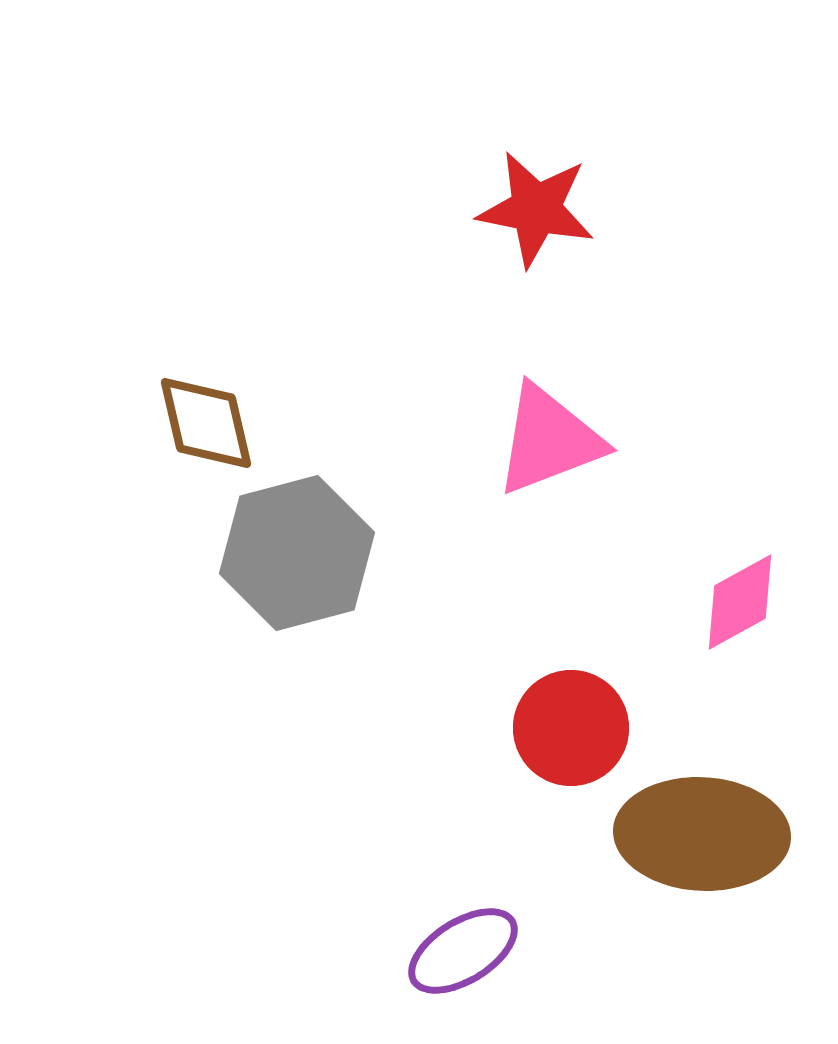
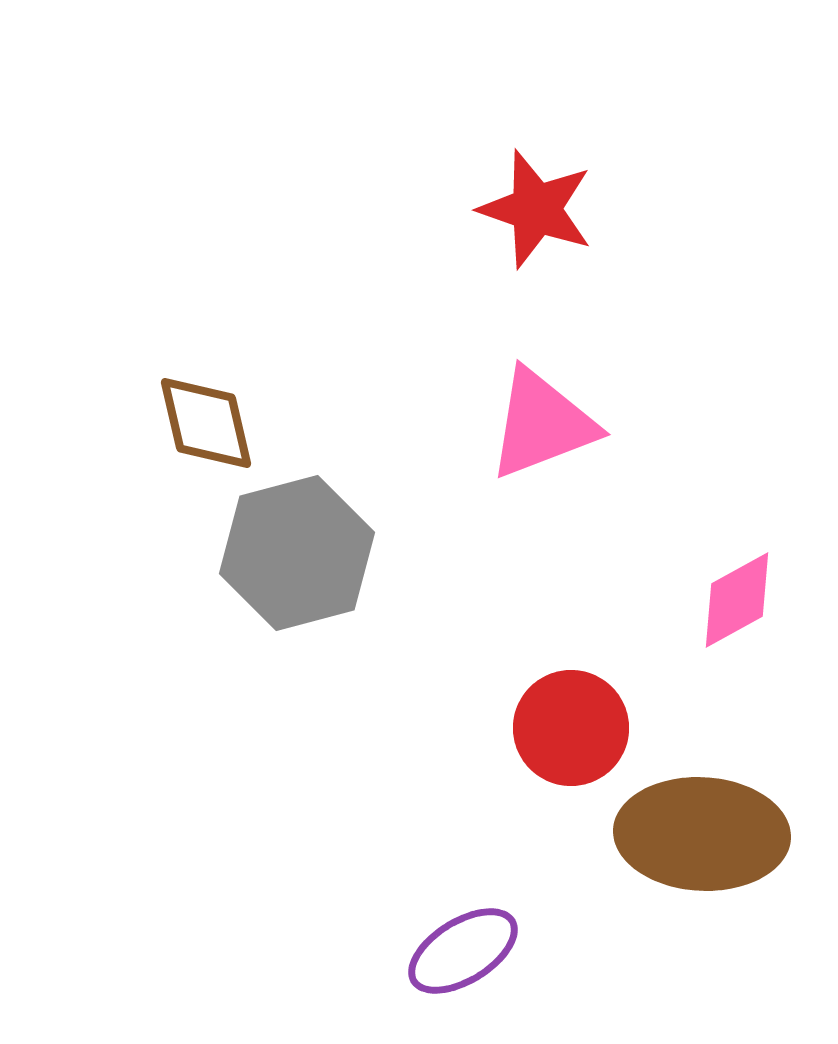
red star: rotated 8 degrees clockwise
pink triangle: moved 7 px left, 16 px up
pink diamond: moved 3 px left, 2 px up
